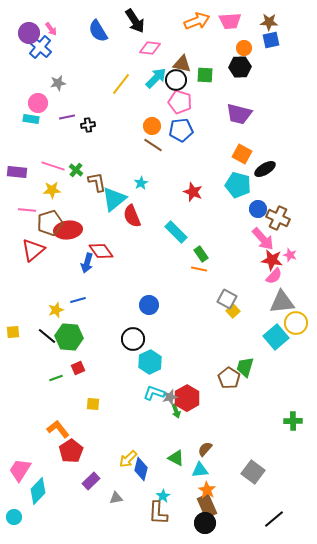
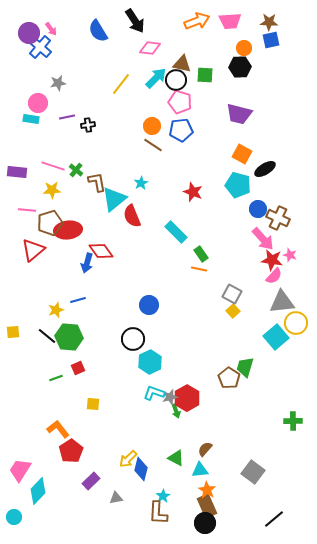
gray square at (227, 299): moved 5 px right, 5 px up
